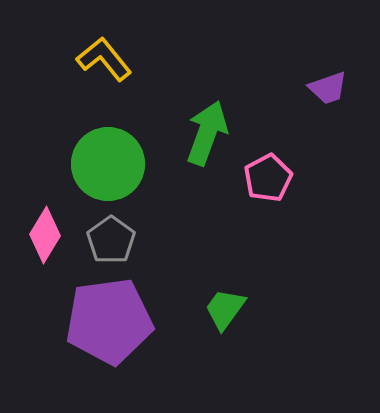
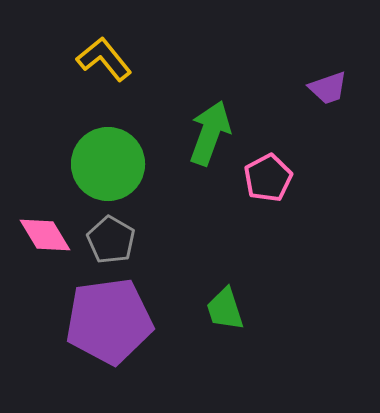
green arrow: moved 3 px right
pink diamond: rotated 62 degrees counterclockwise
gray pentagon: rotated 6 degrees counterclockwise
green trapezoid: rotated 54 degrees counterclockwise
